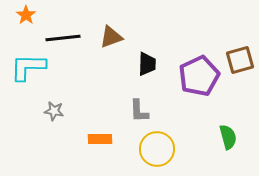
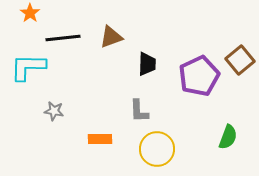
orange star: moved 4 px right, 2 px up
brown square: rotated 24 degrees counterclockwise
green semicircle: rotated 35 degrees clockwise
